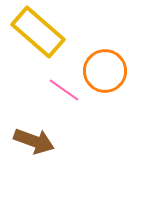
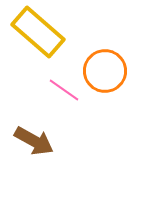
brown arrow: rotated 9 degrees clockwise
